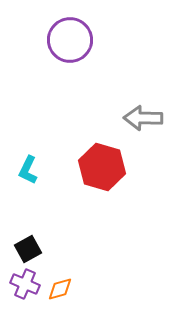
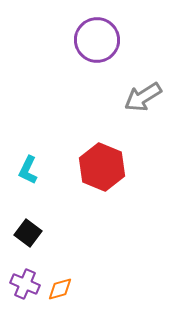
purple circle: moved 27 px right
gray arrow: moved 21 px up; rotated 33 degrees counterclockwise
red hexagon: rotated 6 degrees clockwise
black square: moved 16 px up; rotated 24 degrees counterclockwise
